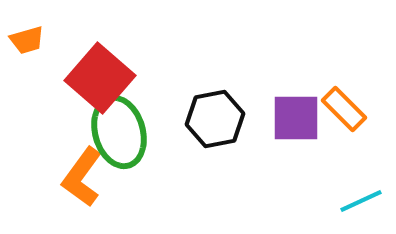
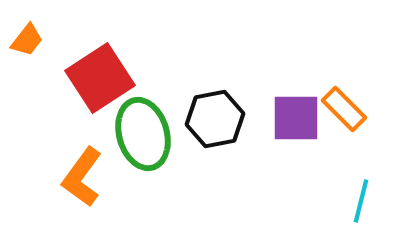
orange trapezoid: rotated 36 degrees counterclockwise
red square: rotated 16 degrees clockwise
green ellipse: moved 24 px right, 2 px down
cyan line: rotated 51 degrees counterclockwise
